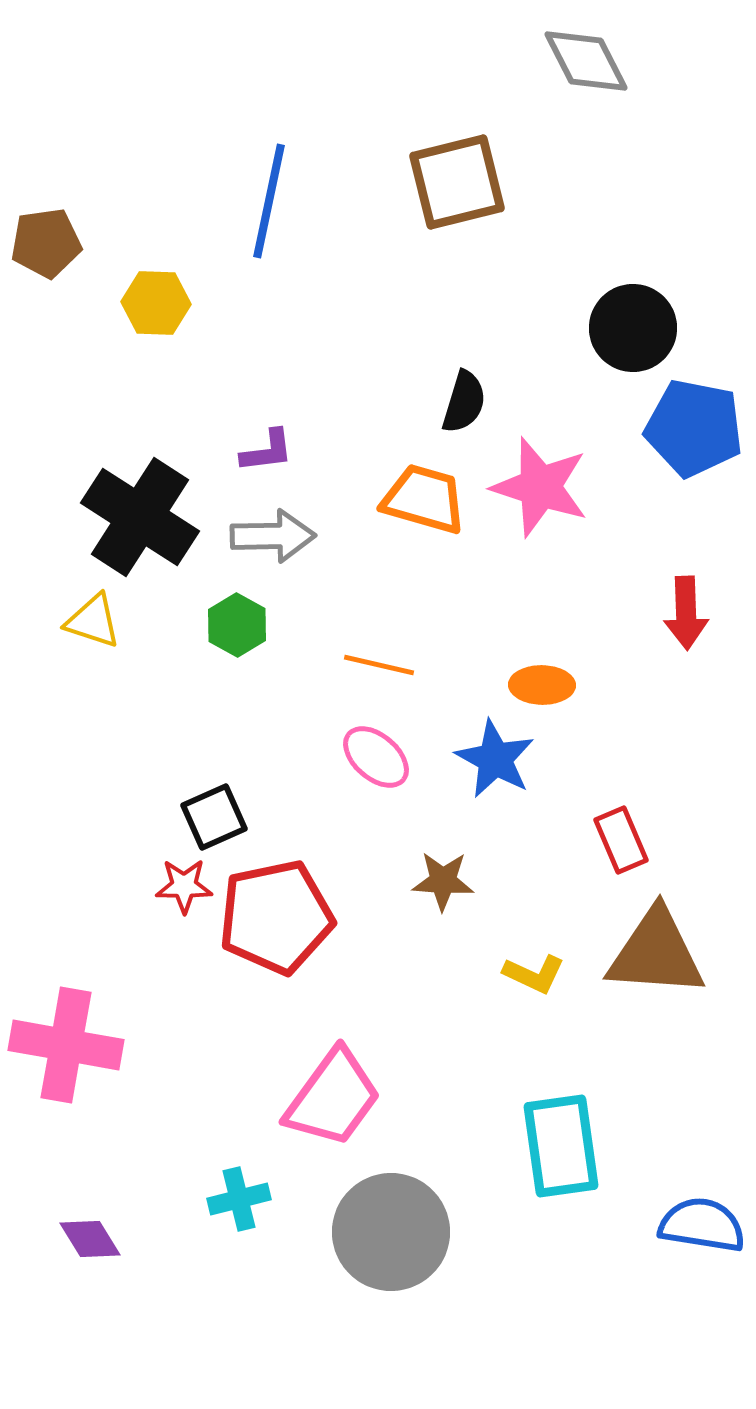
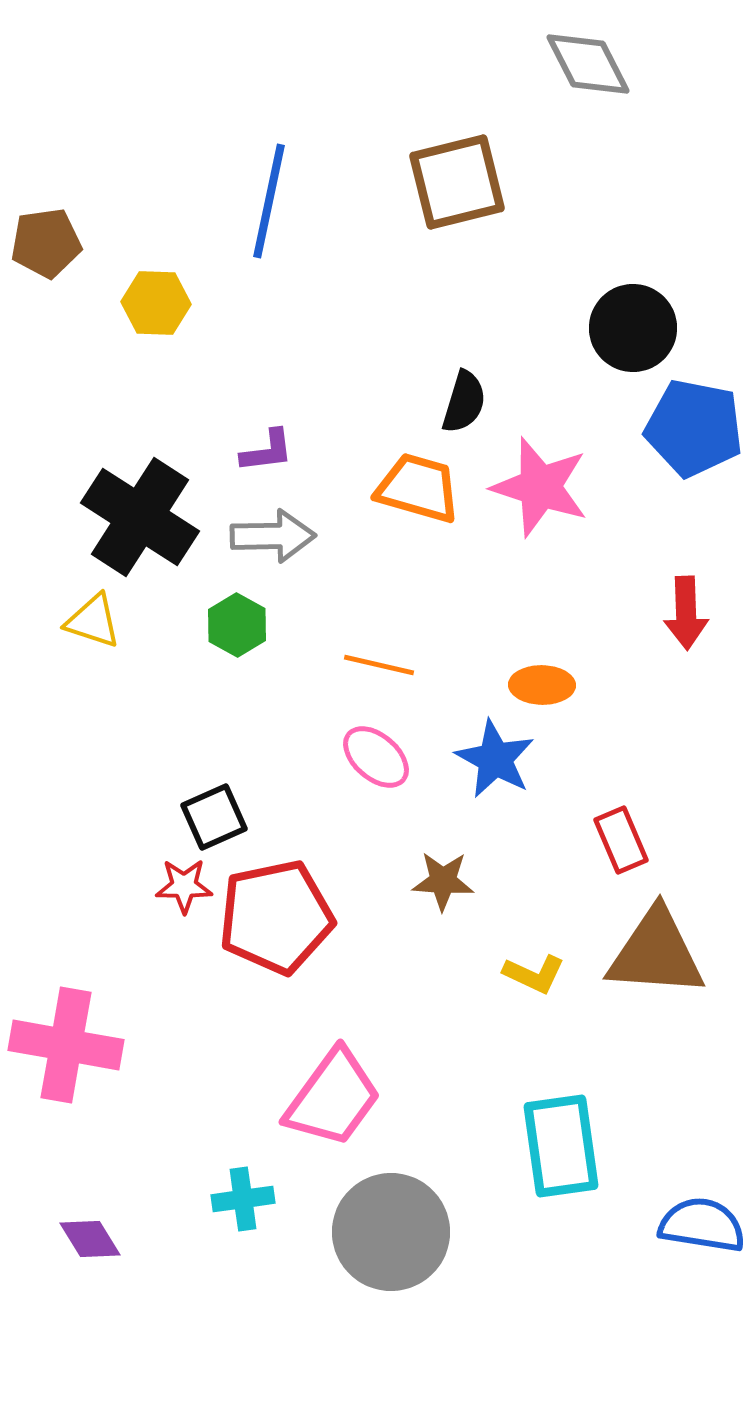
gray diamond: moved 2 px right, 3 px down
orange trapezoid: moved 6 px left, 11 px up
cyan cross: moved 4 px right; rotated 6 degrees clockwise
